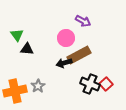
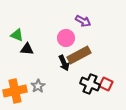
green triangle: rotated 32 degrees counterclockwise
black arrow: rotated 98 degrees counterclockwise
red square: rotated 24 degrees counterclockwise
